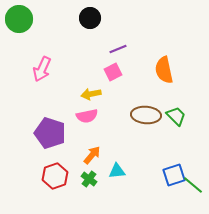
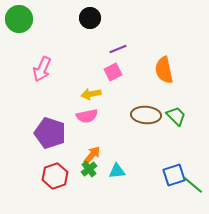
green cross: moved 10 px up; rotated 14 degrees clockwise
